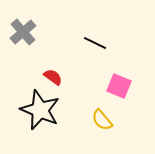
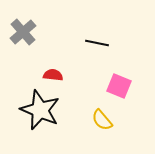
black line: moved 2 px right; rotated 15 degrees counterclockwise
red semicircle: moved 2 px up; rotated 30 degrees counterclockwise
